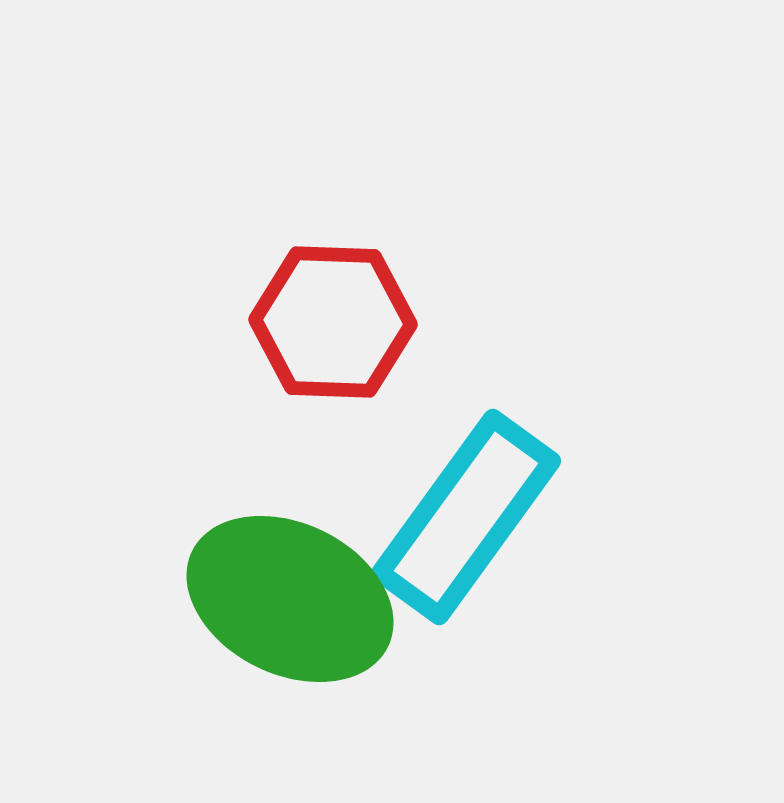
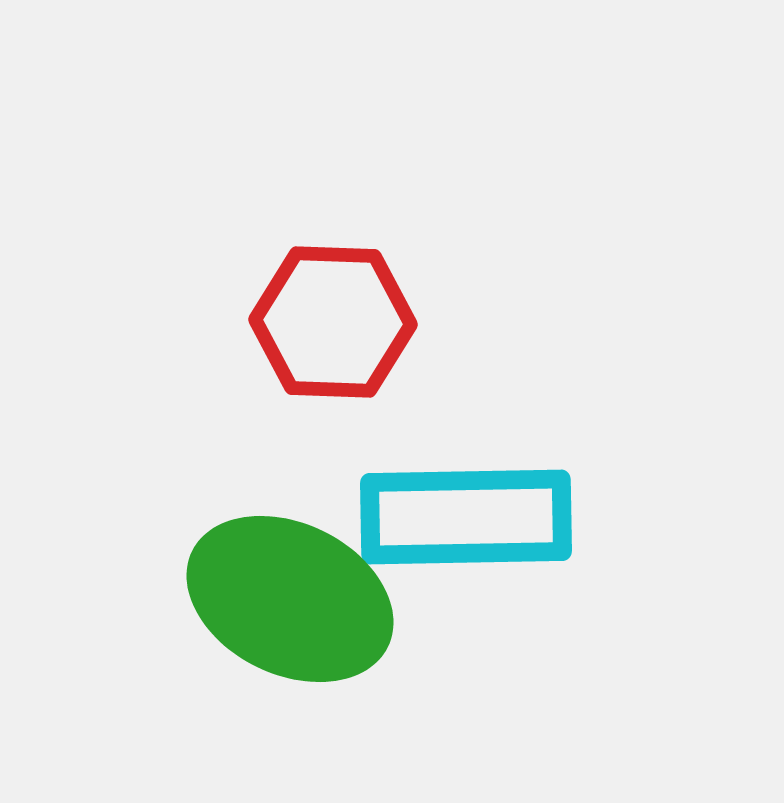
cyan rectangle: rotated 53 degrees clockwise
